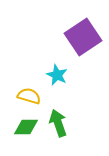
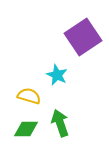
green arrow: moved 2 px right
green diamond: moved 2 px down
